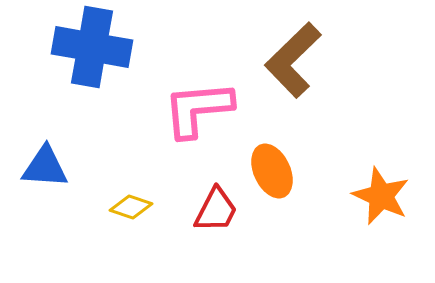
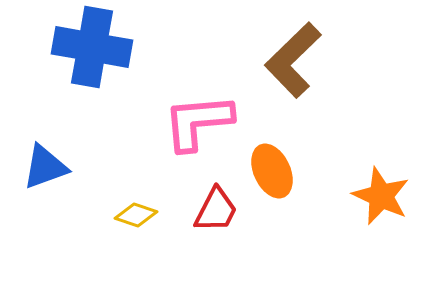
pink L-shape: moved 13 px down
blue triangle: rotated 24 degrees counterclockwise
yellow diamond: moved 5 px right, 8 px down
